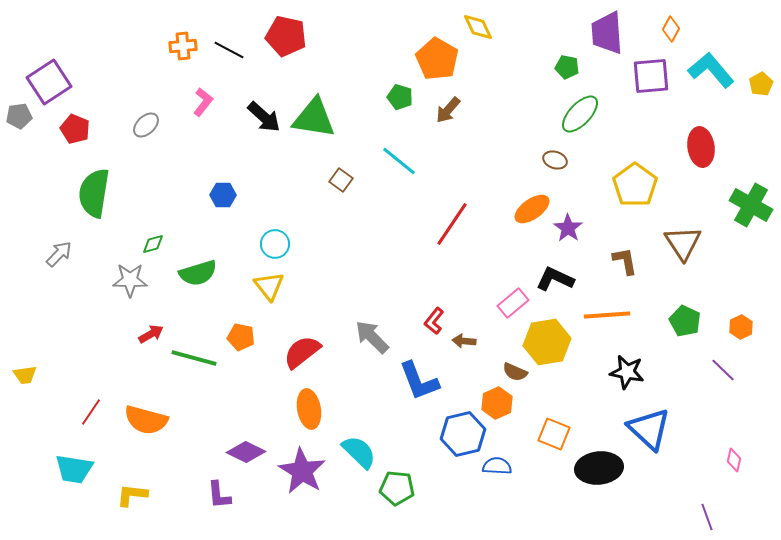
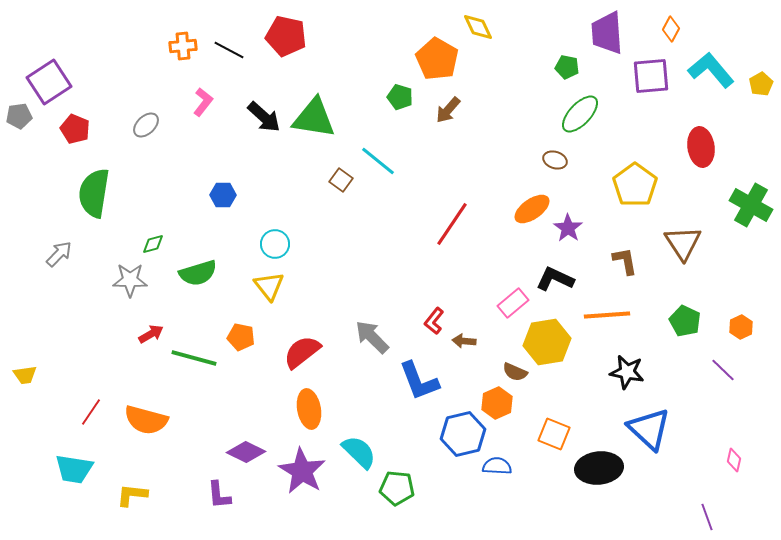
cyan line at (399, 161): moved 21 px left
